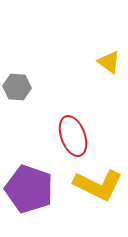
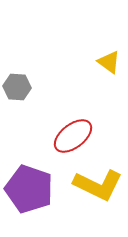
red ellipse: rotated 72 degrees clockwise
